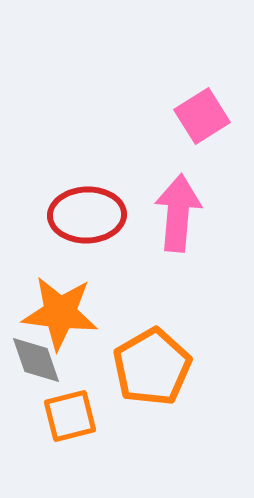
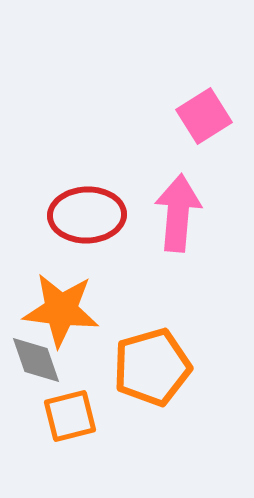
pink square: moved 2 px right
orange star: moved 1 px right, 3 px up
orange pentagon: rotated 14 degrees clockwise
